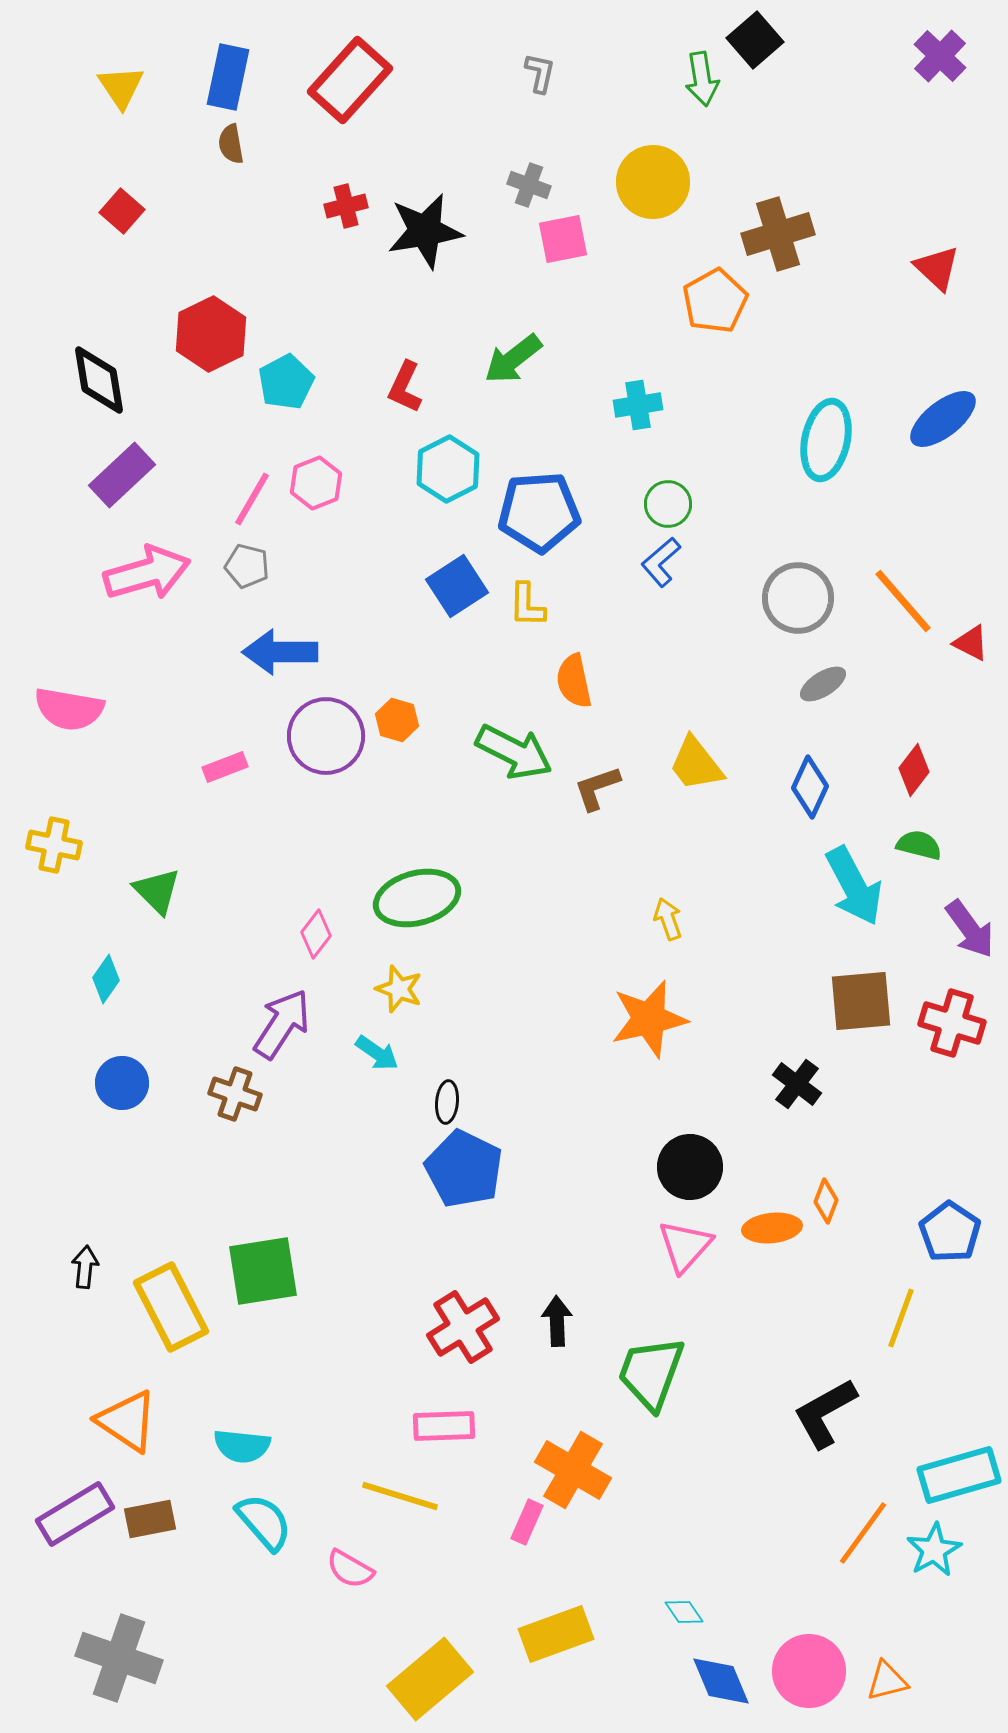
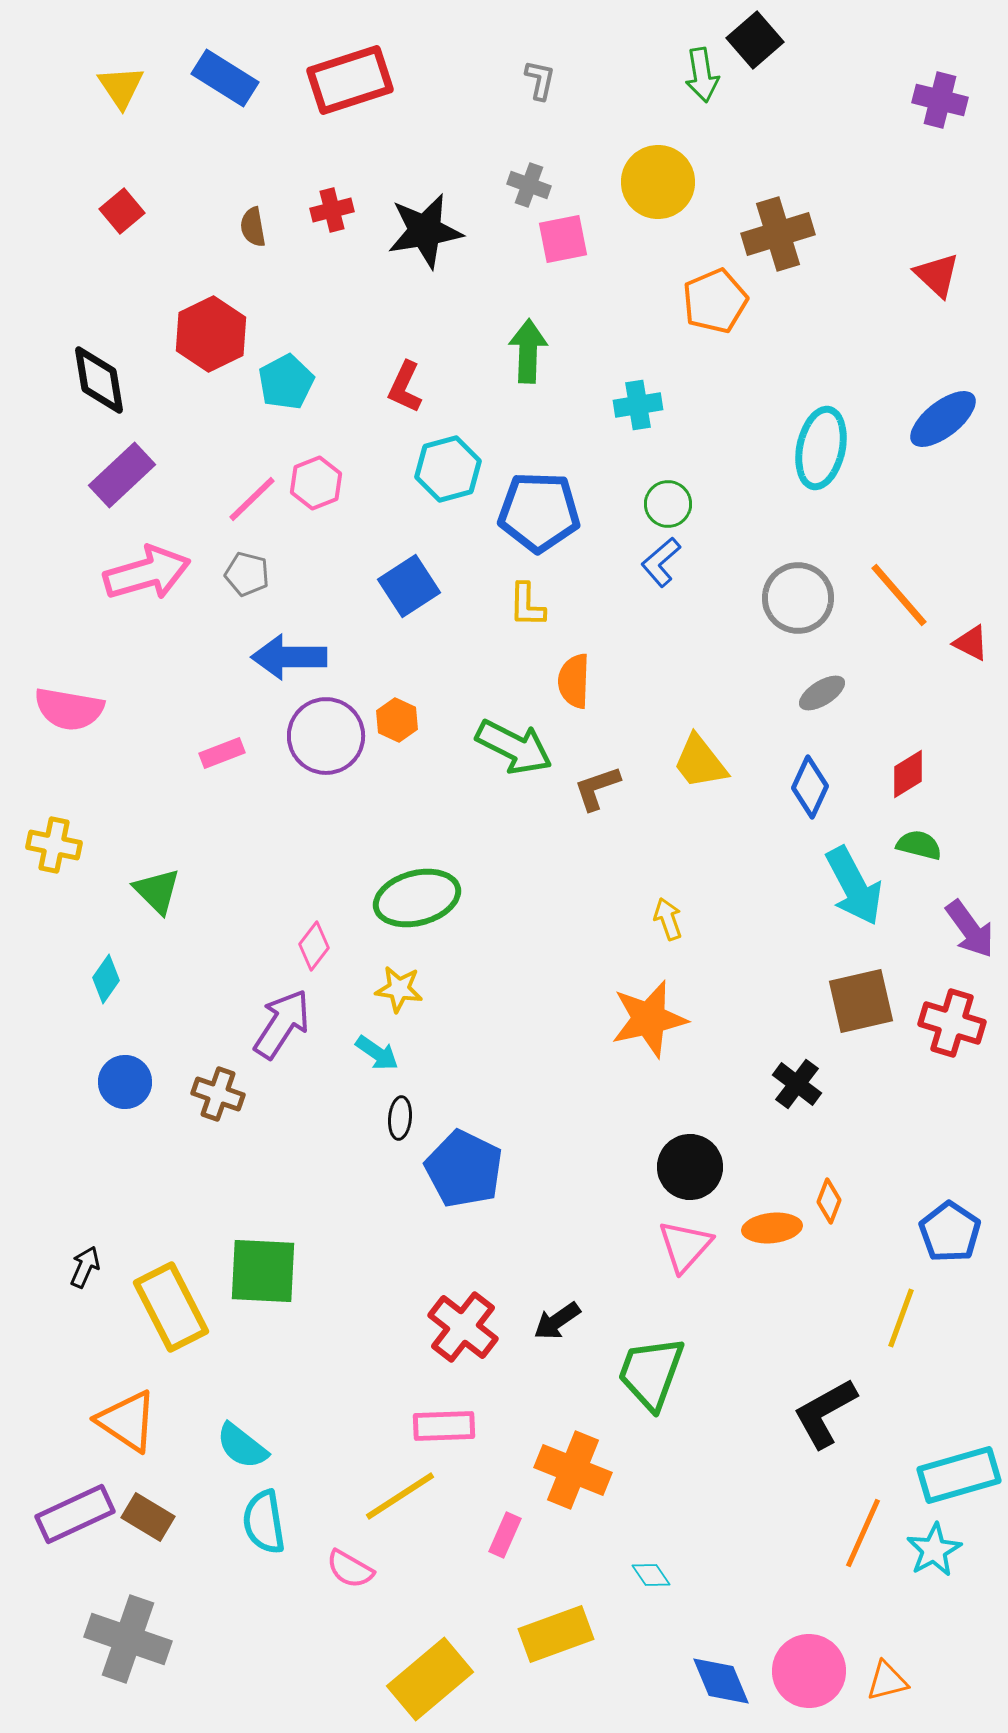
purple cross at (940, 56): moved 44 px down; rotated 30 degrees counterclockwise
gray L-shape at (540, 73): moved 7 px down
blue rectangle at (228, 77): moved 3 px left, 1 px down; rotated 70 degrees counterclockwise
green arrow at (702, 79): moved 4 px up
red rectangle at (350, 80): rotated 30 degrees clockwise
brown semicircle at (231, 144): moved 22 px right, 83 px down
yellow circle at (653, 182): moved 5 px right
red cross at (346, 206): moved 14 px left, 4 px down
red square at (122, 211): rotated 9 degrees clockwise
red triangle at (937, 268): moved 7 px down
orange pentagon at (715, 301): rotated 6 degrees clockwise
green arrow at (513, 359): moved 15 px right, 8 px up; rotated 130 degrees clockwise
cyan ellipse at (826, 440): moved 5 px left, 8 px down
cyan hexagon at (448, 469): rotated 12 degrees clockwise
pink line at (252, 499): rotated 16 degrees clockwise
blue pentagon at (539, 512): rotated 6 degrees clockwise
gray pentagon at (247, 566): moved 8 px down
blue square at (457, 586): moved 48 px left
orange line at (903, 601): moved 4 px left, 6 px up
blue arrow at (280, 652): moved 9 px right, 5 px down
orange semicircle at (574, 681): rotated 14 degrees clockwise
gray ellipse at (823, 684): moved 1 px left, 9 px down
orange hexagon at (397, 720): rotated 9 degrees clockwise
green arrow at (514, 752): moved 5 px up
yellow trapezoid at (696, 764): moved 4 px right, 2 px up
pink rectangle at (225, 767): moved 3 px left, 14 px up
red diamond at (914, 770): moved 6 px left, 4 px down; rotated 21 degrees clockwise
pink diamond at (316, 934): moved 2 px left, 12 px down
yellow star at (399, 989): rotated 12 degrees counterclockwise
brown square at (861, 1001): rotated 8 degrees counterclockwise
blue circle at (122, 1083): moved 3 px right, 1 px up
brown cross at (235, 1094): moved 17 px left
black ellipse at (447, 1102): moved 47 px left, 16 px down
orange diamond at (826, 1201): moved 3 px right
black arrow at (85, 1267): rotated 18 degrees clockwise
green square at (263, 1271): rotated 12 degrees clockwise
black arrow at (557, 1321): rotated 123 degrees counterclockwise
red cross at (463, 1327): rotated 20 degrees counterclockwise
cyan semicircle at (242, 1446): rotated 32 degrees clockwise
orange cross at (573, 1470): rotated 8 degrees counterclockwise
yellow line at (400, 1496): rotated 50 degrees counterclockwise
purple rectangle at (75, 1514): rotated 6 degrees clockwise
brown rectangle at (150, 1519): moved 2 px left, 2 px up; rotated 42 degrees clockwise
cyan semicircle at (264, 1522): rotated 148 degrees counterclockwise
pink rectangle at (527, 1522): moved 22 px left, 13 px down
orange line at (863, 1533): rotated 12 degrees counterclockwise
cyan diamond at (684, 1612): moved 33 px left, 37 px up
gray cross at (119, 1658): moved 9 px right, 19 px up
